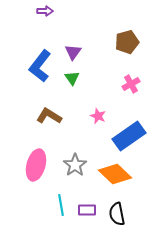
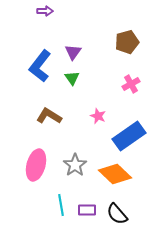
black semicircle: rotated 30 degrees counterclockwise
